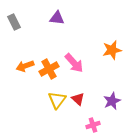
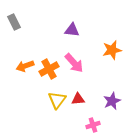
purple triangle: moved 15 px right, 12 px down
red triangle: rotated 48 degrees counterclockwise
